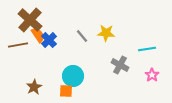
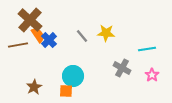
gray cross: moved 2 px right, 3 px down
